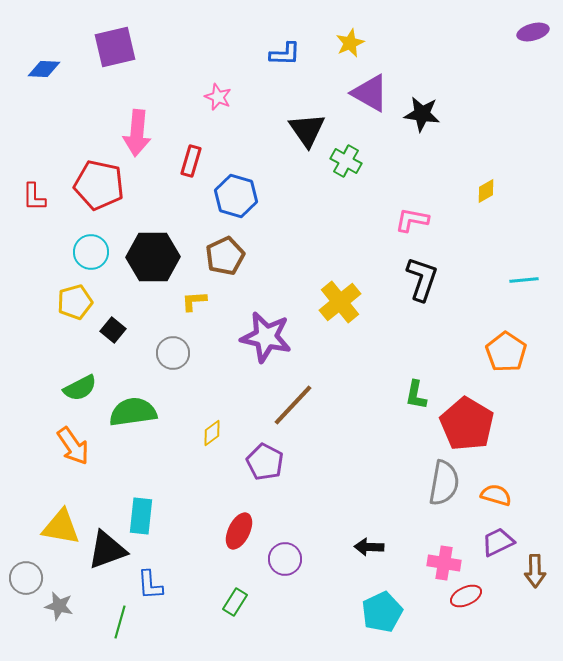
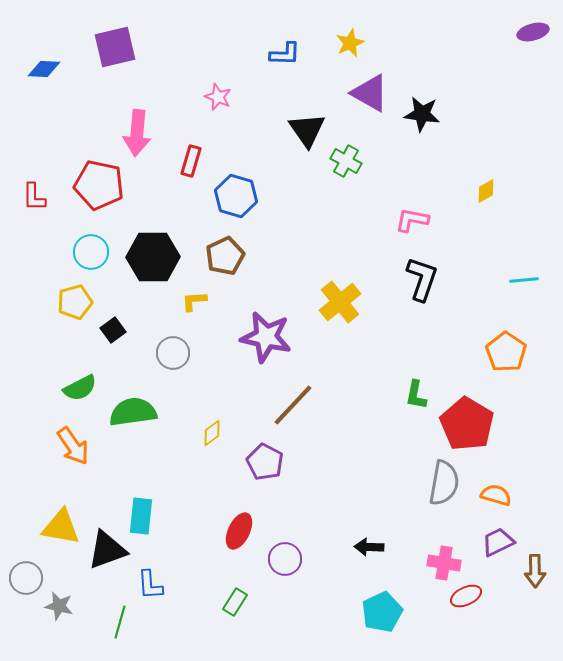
black square at (113, 330): rotated 15 degrees clockwise
